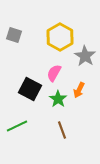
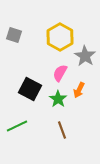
pink semicircle: moved 6 px right
